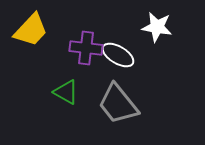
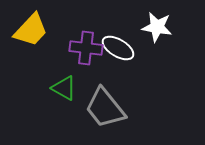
white ellipse: moved 7 px up
green triangle: moved 2 px left, 4 px up
gray trapezoid: moved 13 px left, 4 px down
